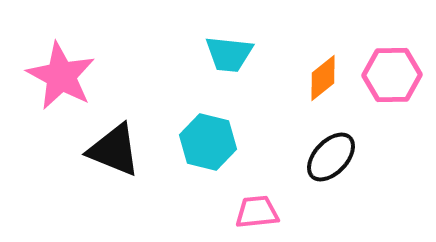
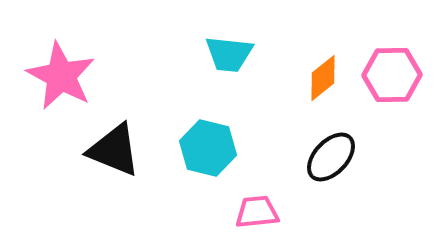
cyan hexagon: moved 6 px down
